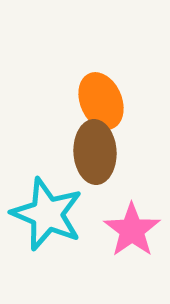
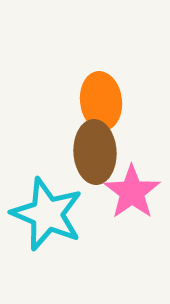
orange ellipse: rotated 16 degrees clockwise
pink star: moved 38 px up
